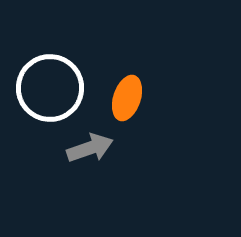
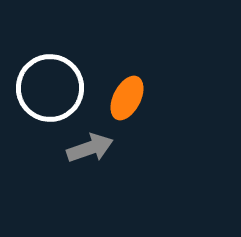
orange ellipse: rotated 9 degrees clockwise
